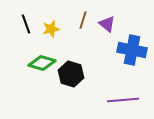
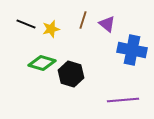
black line: rotated 48 degrees counterclockwise
